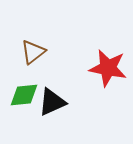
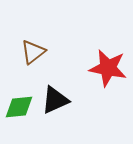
green diamond: moved 5 px left, 12 px down
black triangle: moved 3 px right, 2 px up
